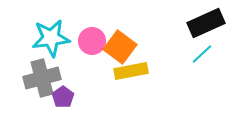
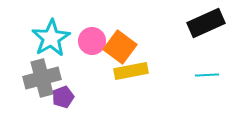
cyan star: rotated 24 degrees counterclockwise
cyan line: moved 5 px right, 21 px down; rotated 40 degrees clockwise
purple pentagon: rotated 15 degrees clockwise
